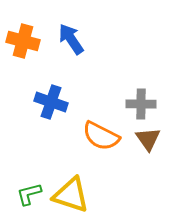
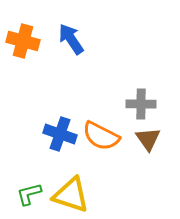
blue cross: moved 9 px right, 32 px down
